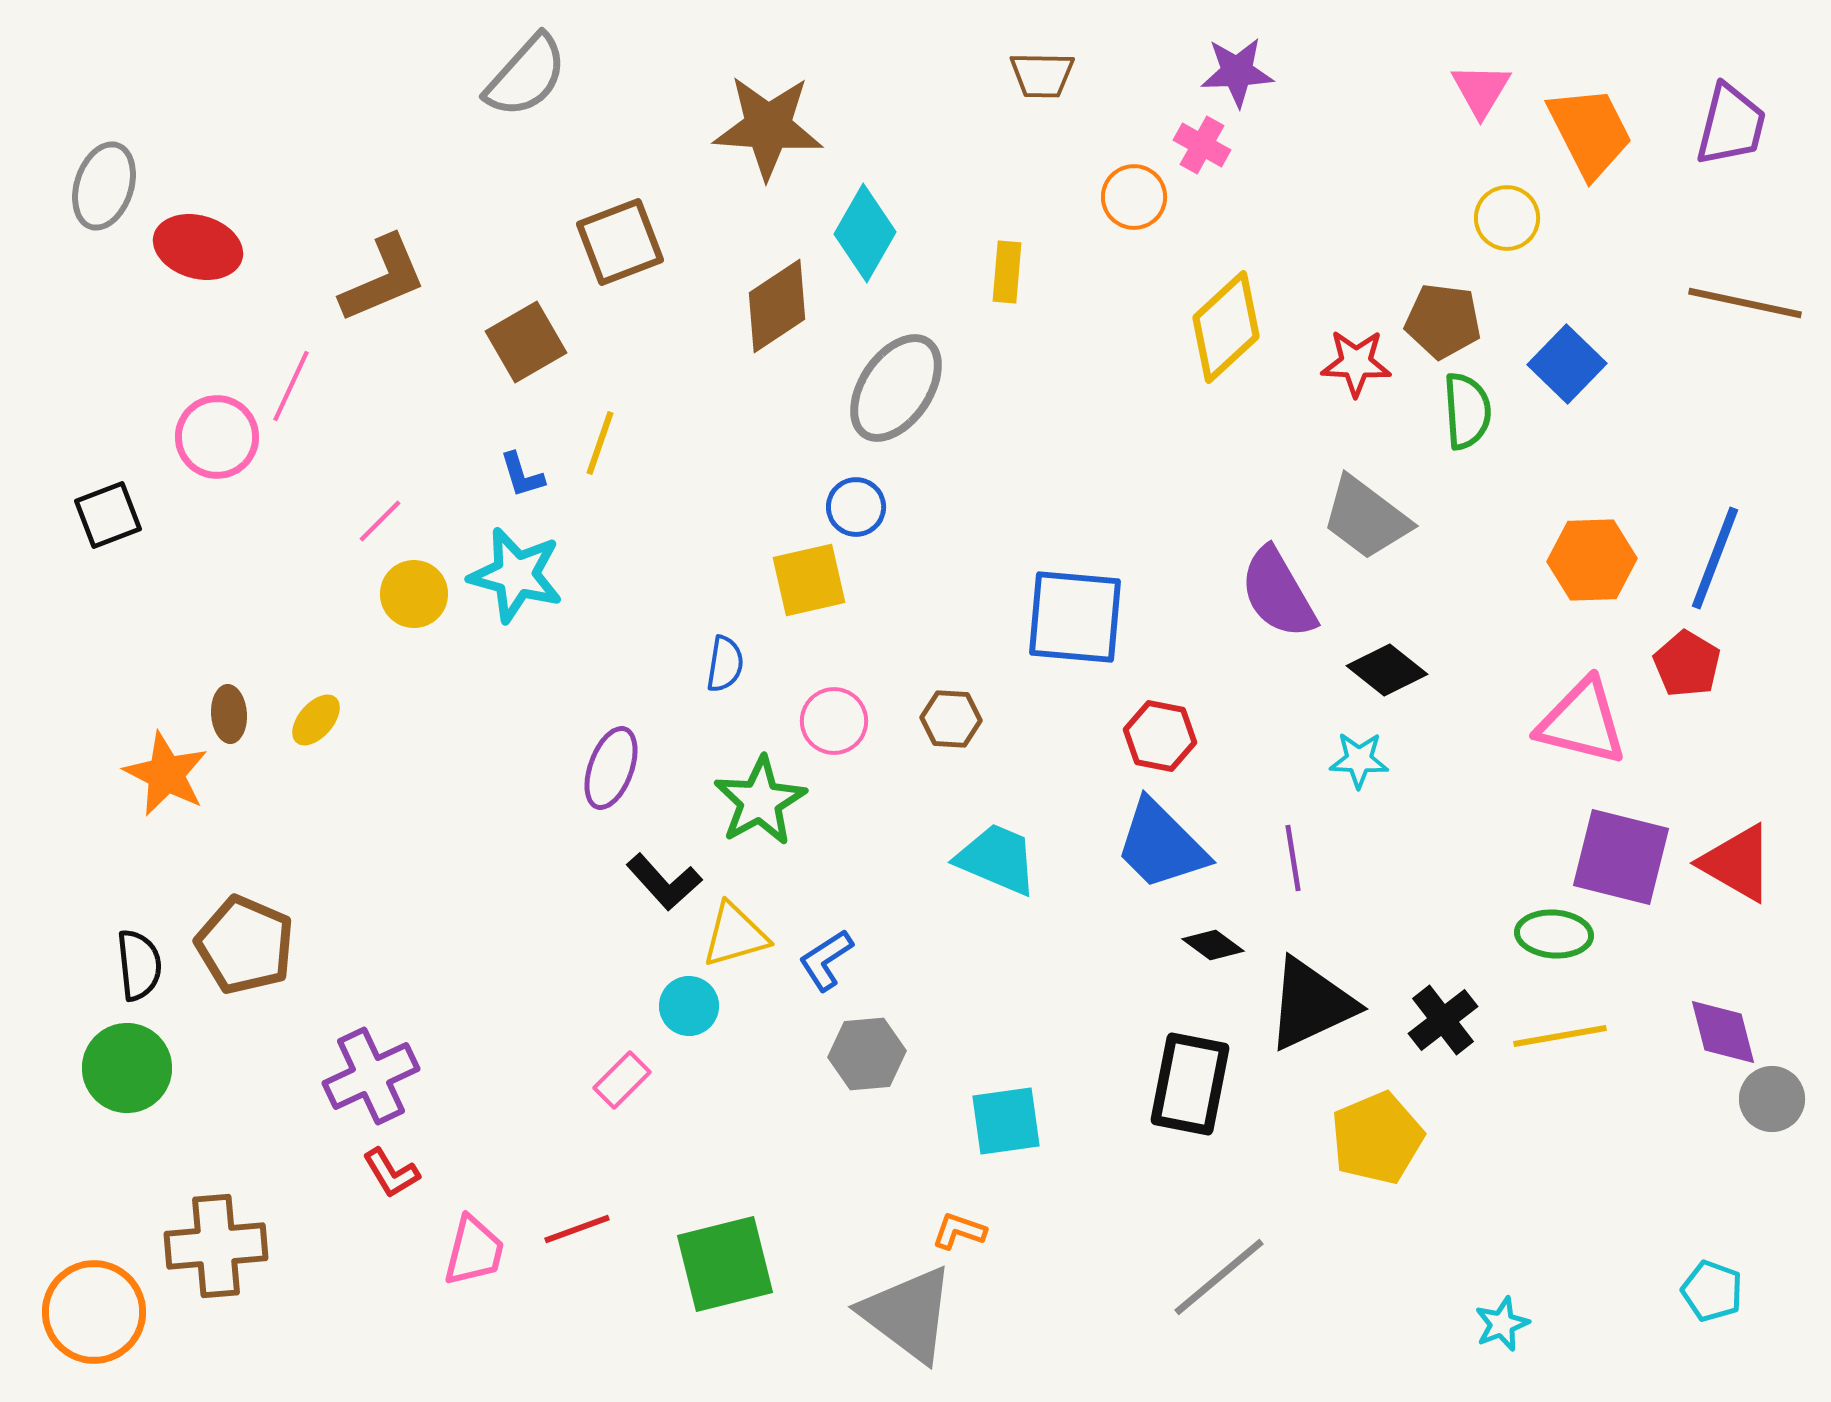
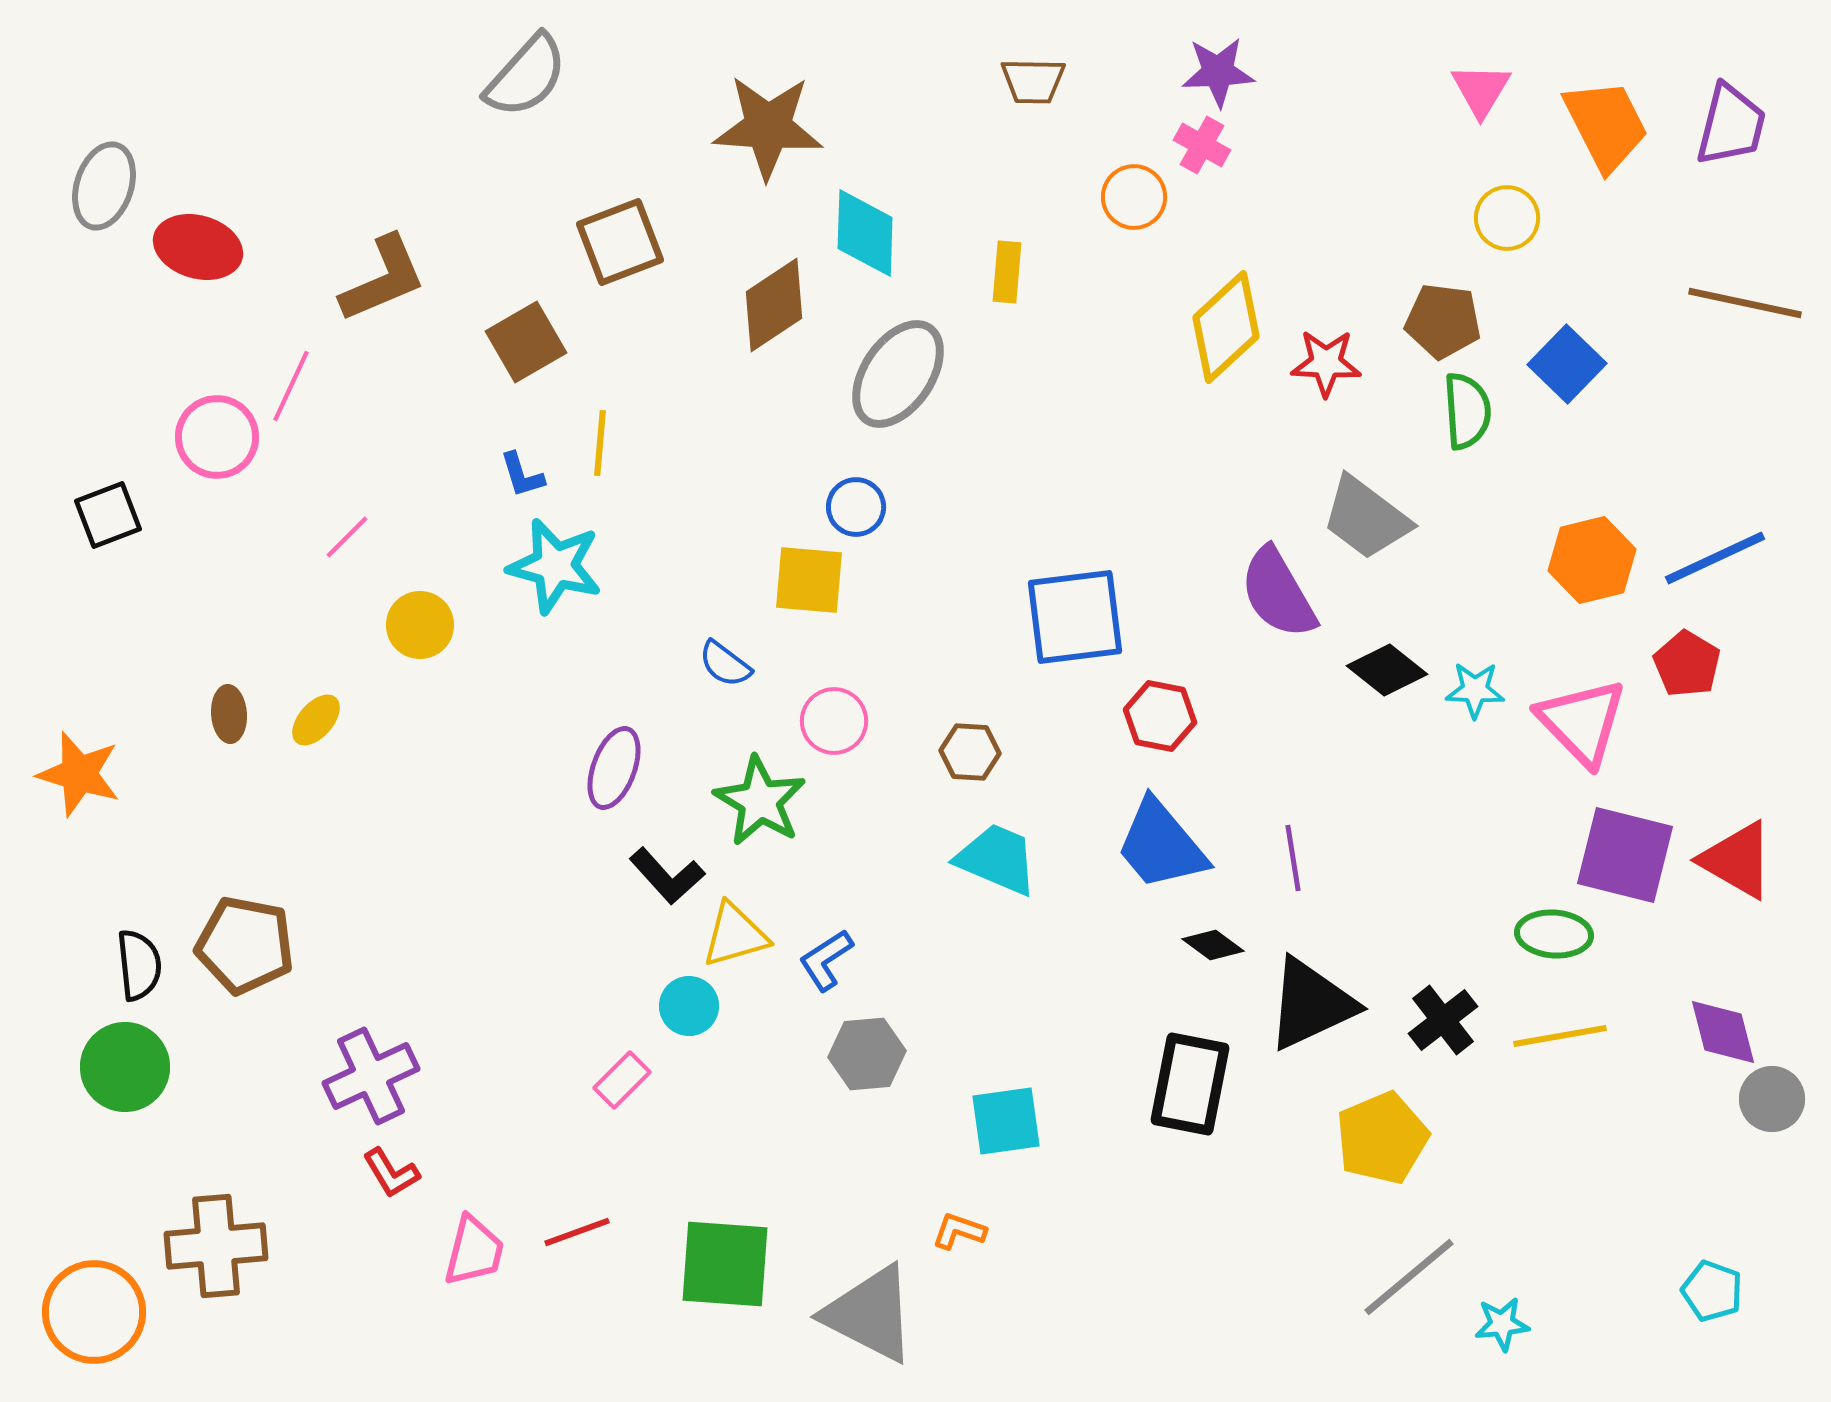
purple star at (1237, 72): moved 19 px left
brown trapezoid at (1042, 75): moved 9 px left, 6 px down
orange trapezoid at (1590, 132): moved 16 px right, 7 px up
cyan diamond at (865, 233): rotated 28 degrees counterclockwise
brown diamond at (777, 306): moved 3 px left, 1 px up
red star at (1356, 363): moved 30 px left
gray ellipse at (896, 388): moved 2 px right, 14 px up
yellow line at (600, 443): rotated 14 degrees counterclockwise
pink line at (380, 521): moved 33 px left, 16 px down
blue line at (1715, 558): rotated 44 degrees clockwise
orange hexagon at (1592, 560): rotated 12 degrees counterclockwise
cyan star at (516, 575): moved 39 px right, 9 px up
yellow square at (809, 580): rotated 18 degrees clockwise
yellow circle at (414, 594): moved 6 px right, 31 px down
blue square at (1075, 617): rotated 12 degrees counterclockwise
blue semicircle at (725, 664): rotated 118 degrees clockwise
brown hexagon at (951, 719): moved 19 px right, 33 px down
pink triangle at (1582, 722): rotated 32 degrees clockwise
red hexagon at (1160, 736): moved 20 px up
cyan star at (1359, 760): moved 116 px right, 70 px up
purple ellipse at (611, 768): moved 3 px right
orange star at (166, 774): moved 87 px left; rotated 10 degrees counterclockwise
green star at (760, 801): rotated 12 degrees counterclockwise
blue trapezoid at (1161, 845): rotated 5 degrees clockwise
purple square at (1621, 857): moved 4 px right, 2 px up
red triangle at (1737, 863): moved 3 px up
black L-shape at (664, 882): moved 3 px right, 6 px up
brown pentagon at (245, 945): rotated 12 degrees counterclockwise
green circle at (127, 1068): moved 2 px left, 1 px up
yellow pentagon at (1377, 1138): moved 5 px right
red line at (577, 1229): moved 3 px down
green square at (725, 1264): rotated 18 degrees clockwise
gray line at (1219, 1277): moved 190 px right
gray triangle at (908, 1314): moved 38 px left; rotated 10 degrees counterclockwise
cyan star at (1502, 1324): rotated 16 degrees clockwise
